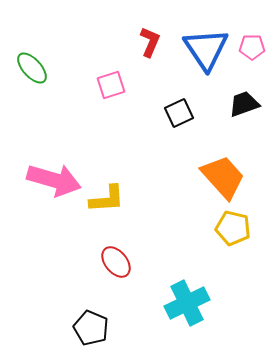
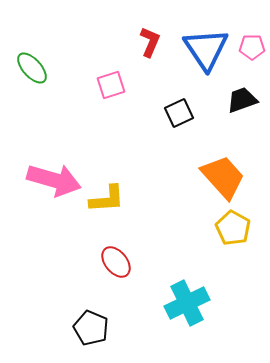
black trapezoid: moved 2 px left, 4 px up
yellow pentagon: rotated 16 degrees clockwise
